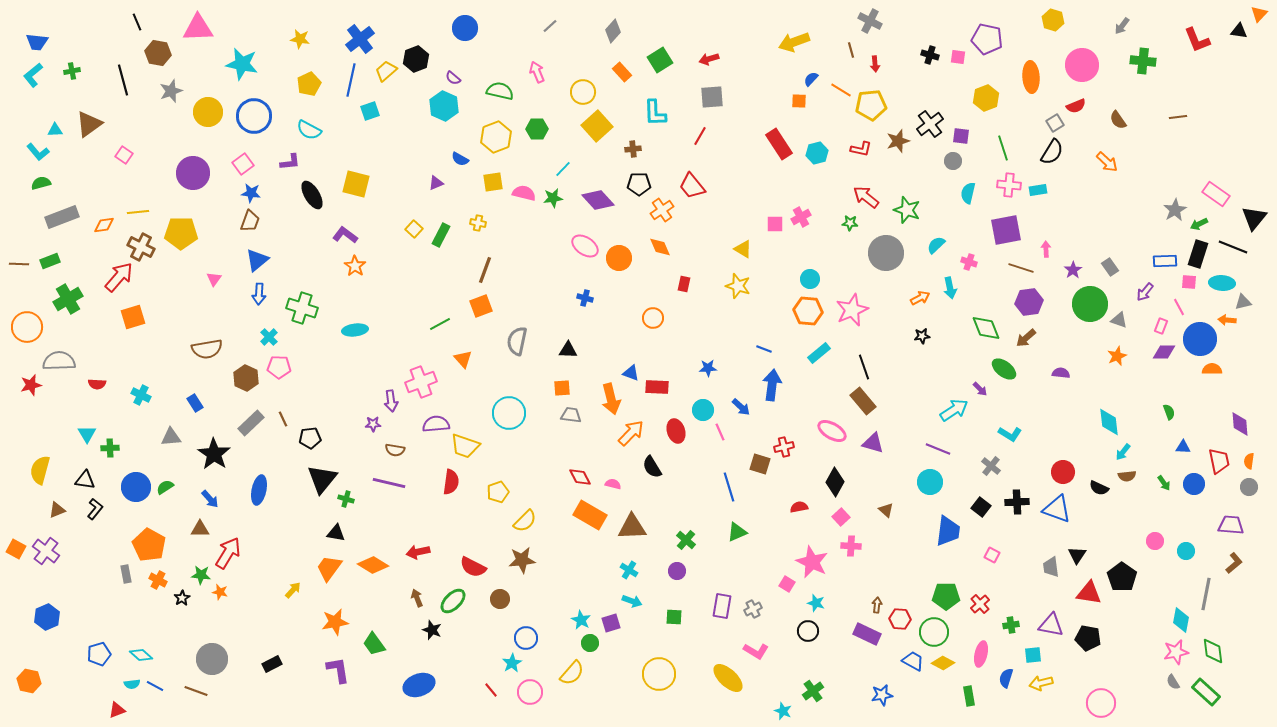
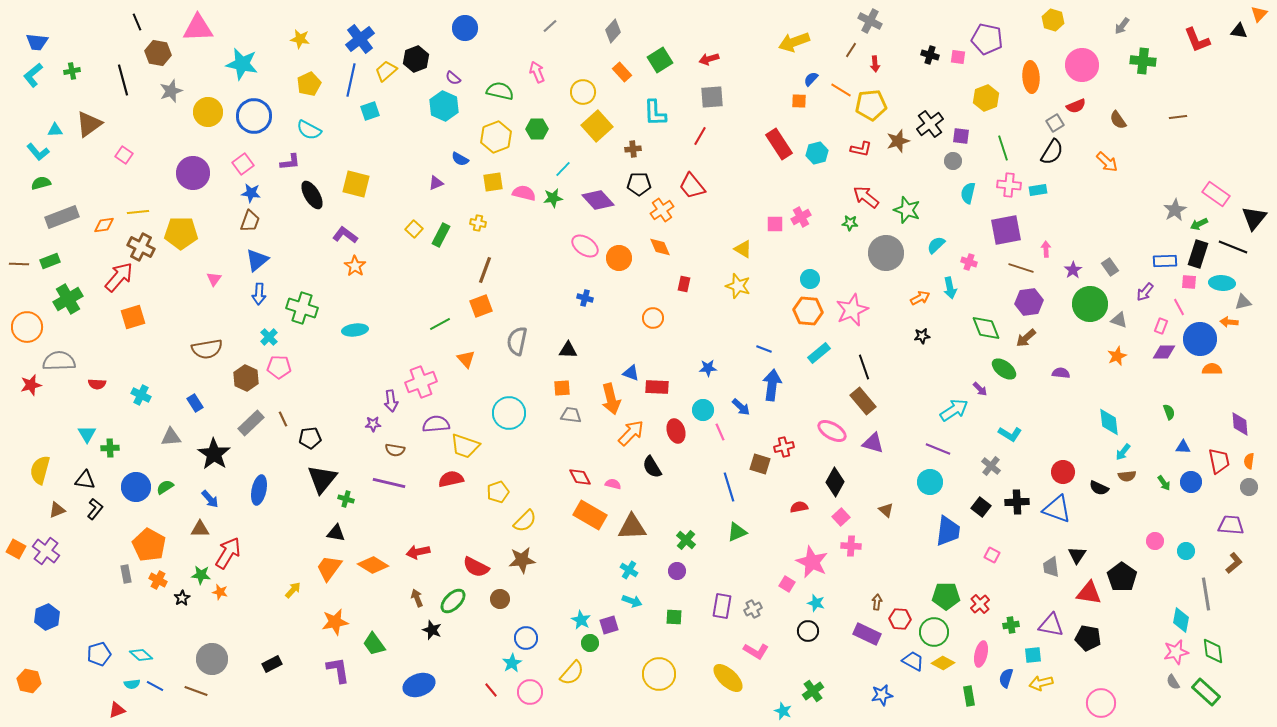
brown line at (851, 50): rotated 49 degrees clockwise
orange arrow at (1227, 320): moved 2 px right, 2 px down
orange triangle at (463, 359): moved 3 px right
red semicircle at (451, 482): moved 3 px up; rotated 110 degrees counterclockwise
blue circle at (1194, 484): moved 3 px left, 2 px up
red semicircle at (473, 567): moved 3 px right
gray line at (1206, 594): rotated 20 degrees counterclockwise
brown arrow at (877, 605): moved 3 px up
purple square at (611, 623): moved 2 px left, 2 px down
